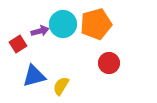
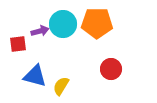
orange pentagon: moved 1 px right, 1 px up; rotated 16 degrees clockwise
red square: rotated 24 degrees clockwise
red circle: moved 2 px right, 6 px down
blue triangle: moved 1 px right; rotated 30 degrees clockwise
